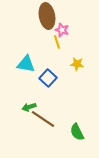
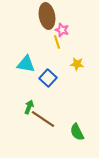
green arrow: rotated 128 degrees clockwise
